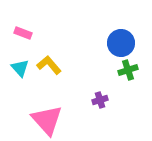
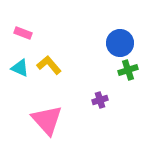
blue circle: moved 1 px left
cyan triangle: rotated 24 degrees counterclockwise
